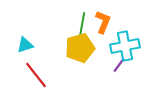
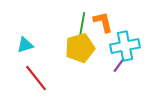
orange L-shape: rotated 35 degrees counterclockwise
red line: moved 3 px down
